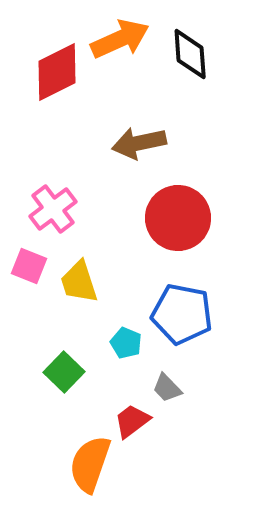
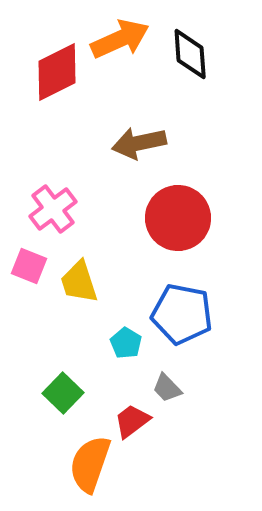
cyan pentagon: rotated 8 degrees clockwise
green square: moved 1 px left, 21 px down
